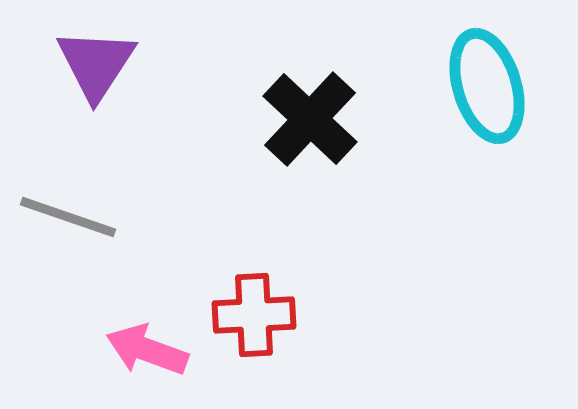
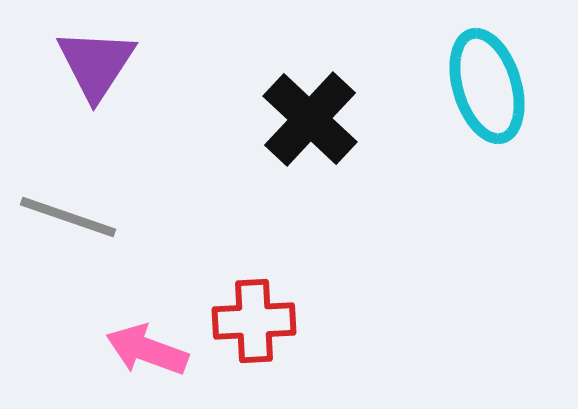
red cross: moved 6 px down
